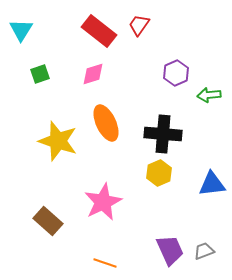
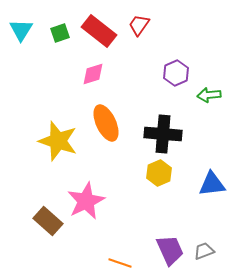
green square: moved 20 px right, 41 px up
pink star: moved 17 px left, 1 px up
orange line: moved 15 px right
